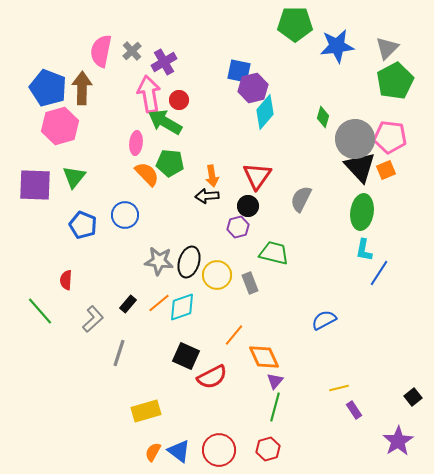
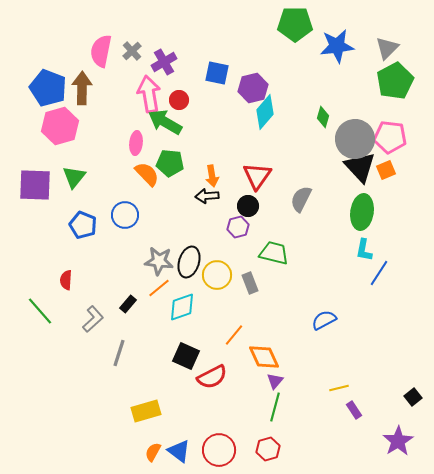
blue square at (239, 71): moved 22 px left, 2 px down
orange line at (159, 303): moved 15 px up
